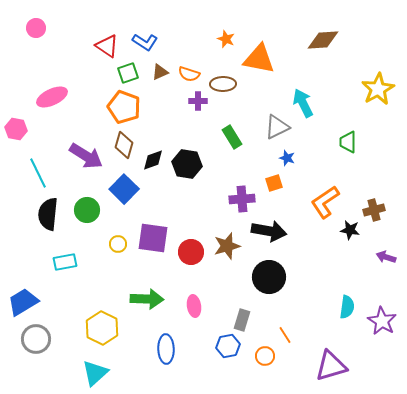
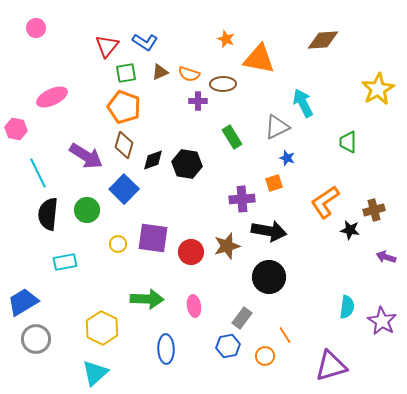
red triangle at (107, 46): rotated 35 degrees clockwise
green square at (128, 73): moved 2 px left; rotated 10 degrees clockwise
gray rectangle at (242, 320): moved 2 px up; rotated 20 degrees clockwise
